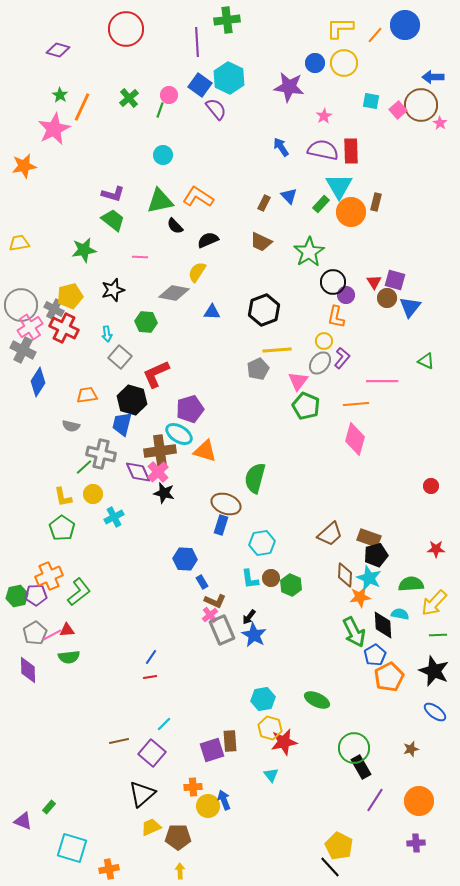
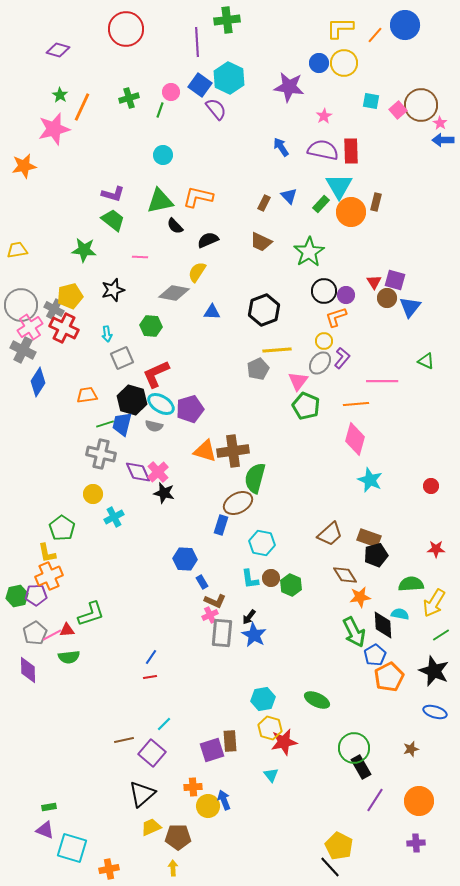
blue circle at (315, 63): moved 4 px right
blue arrow at (433, 77): moved 10 px right, 63 px down
pink circle at (169, 95): moved 2 px right, 3 px up
green cross at (129, 98): rotated 24 degrees clockwise
pink star at (54, 129): rotated 12 degrees clockwise
orange L-shape at (198, 197): rotated 20 degrees counterclockwise
yellow trapezoid at (19, 243): moved 2 px left, 7 px down
green star at (84, 250): rotated 15 degrees clockwise
black circle at (333, 282): moved 9 px left, 9 px down
orange L-shape at (336, 317): rotated 60 degrees clockwise
green hexagon at (146, 322): moved 5 px right, 4 px down
gray square at (120, 357): moved 2 px right, 1 px down; rotated 25 degrees clockwise
gray semicircle at (71, 426): moved 83 px right
cyan ellipse at (179, 434): moved 18 px left, 30 px up
brown cross at (160, 451): moved 73 px right
green line at (84, 467): moved 21 px right, 43 px up; rotated 24 degrees clockwise
yellow L-shape at (63, 497): moved 16 px left, 56 px down
brown ellipse at (226, 504): moved 12 px right, 1 px up; rotated 48 degrees counterclockwise
cyan hexagon at (262, 543): rotated 20 degrees clockwise
brown diamond at (345, 575): rotated 35 degrees counterclockwise
cyan star at (369, 578): moved 1 px right, 98 px up
green L-shape at (79, 592): moved 12 px right, 22 px down; rotated 20 degrees clockwise
yellow arrow at (434, 603): rotated 12 degrees counterclockwise
pink cross at (210, 615): rotated 14 degrees clockwise
gray rectangle at (222, 630): moved 3 px down; rotated 28 degrees clockwise
green line at (438, 635): moved 3 px right; rotated 30 degrees counterclockwise
blue ellipse at (435, 712): rotated 20 degrees counterclockwise
brown line at (119, 741): moved 5 px right, 1 px up
green rectangle at (49, 807): rotated 40 degrees clockwise
purple triangle at (23, 821): moved 22 px right, 9 px down
yellow arrow at (180, 871): moved 7 px left, 3 px up
